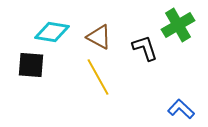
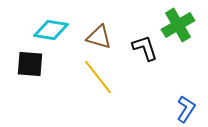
cyan diamond: moved 1 px left, 2 px up
brown triangle: rotated 12 degrees counterclockwise
black square: moved 1 px left, 1 px up
yellow line: rotated 9 degrees counterclockwise
blue L-shape: moved 5 px right; rotated 80 degrees clockwise
